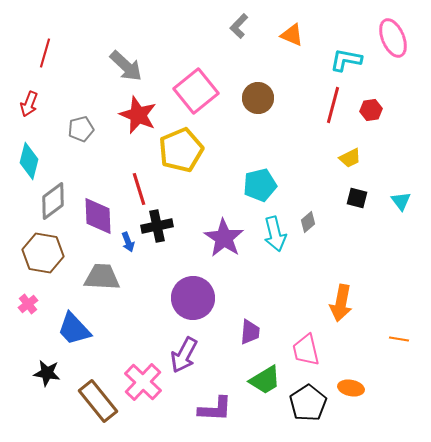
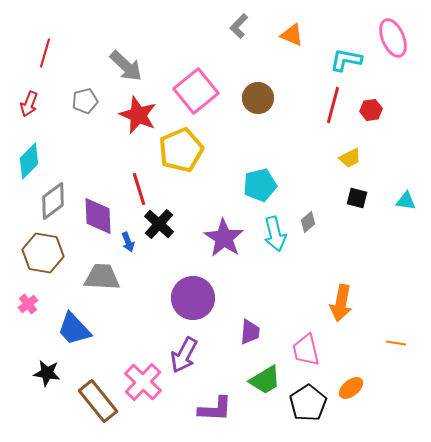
gray pentagon at (81, 129): moved 4 px right, 28 px up
cyan diamond at (29, 161): rotated 30 degrees clockwise
cyan triangle at (401, 201): moved 5 px right; rotated 45 degrees counterclockwise
black cross at (157, 226): moved 2 px right, 2 px up; rotated 36 degrees counterclockwise
orange line at (399, 339): moved 3 px left, 4 px down
orange ellipse at (351, 388): rotated 50 degrees counterclockwise
